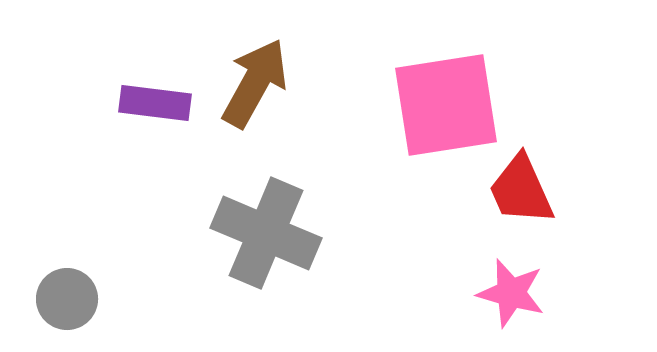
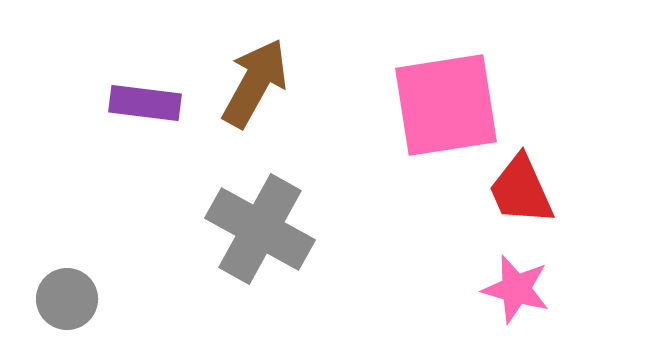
purple rectangle: moved 10 px left
gray cross: moved 6 px left, 4 px up; rotated 6 degrees clockwise
pink star: moved 5 px right, 4 px up
